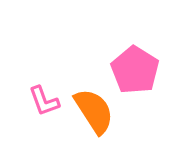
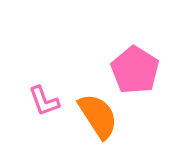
orange semicircle: moved 4 px right, 5 px down
